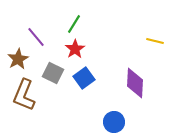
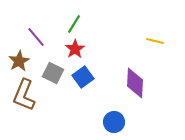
brown star: moved 1 px right, 2 px down
blue square: moved 1 px left, 1 px up
